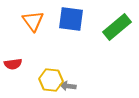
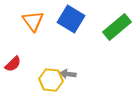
blue square: rotated 24 degrees clockwise
red semicircle: rotated 36 degrees counterclockwise
gray arrow: moved 12 px up
